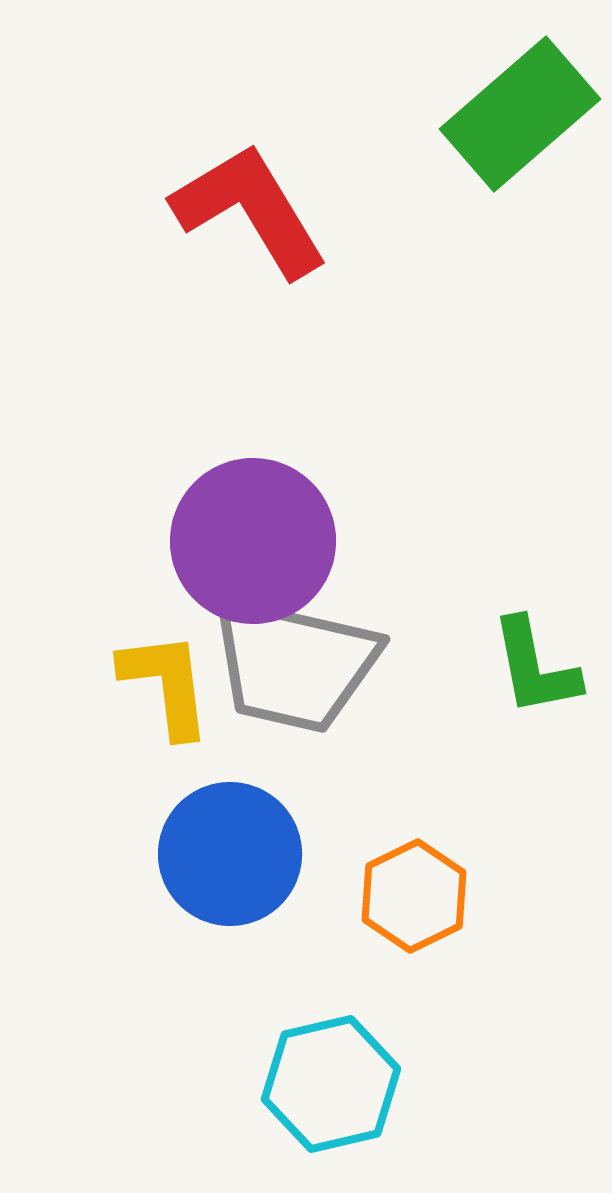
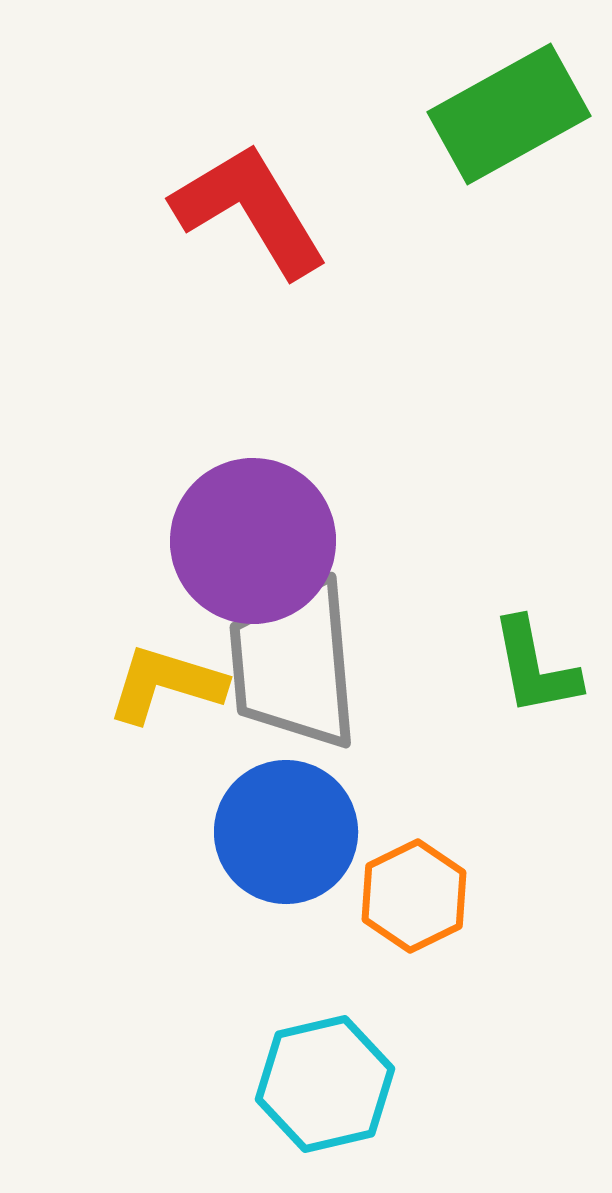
green rectangle: moved 11 px left; rotated 12 degrees clockwise
gray trapezoid: rotated 72 degrees clockwise
yellow L-shape: rotated 66 degrees counterclockwise
blue circle: moved 56 px right, 22 px up
cyan hexagon: moved 6 px left
